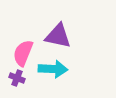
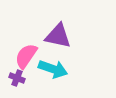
pink semicircle: moved 3 px right, 3 px down; rotated 12 degrees clockwise
cyan arrow: rotated 16 degrees clockwise
